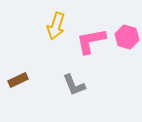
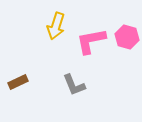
brown rectangle: moved 2 px down
